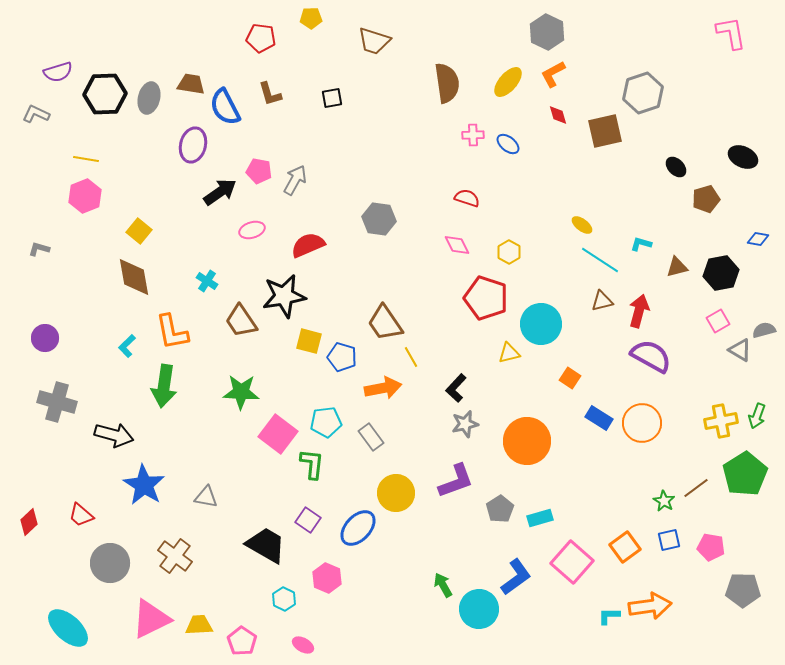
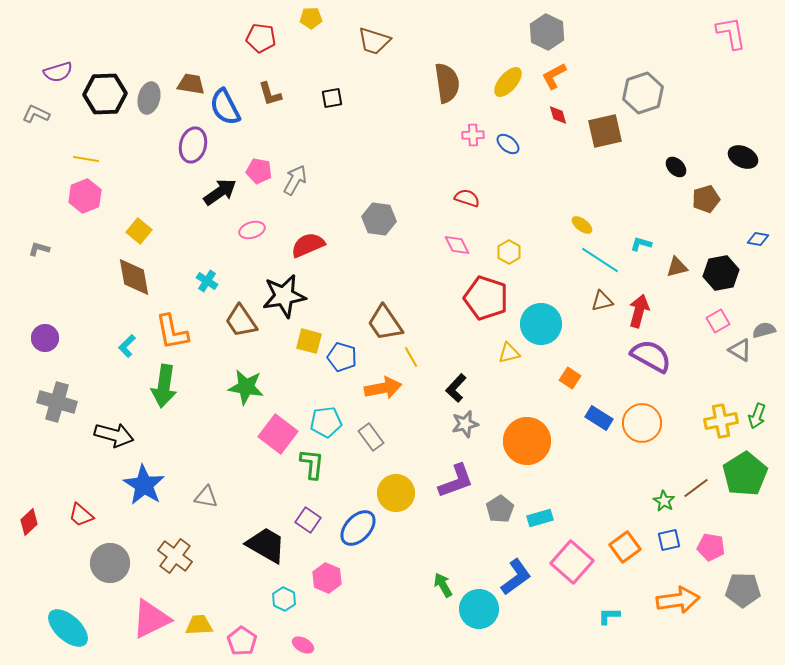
orange L-shape at (553, 74): moved 1 px right, 2 px down
green star at (241, 392): moved 5 px right, 5 px up; rotated 6 degrees clockwise
orange arrow at (650, 606): moved 28 px right, 6 px up
